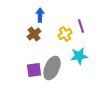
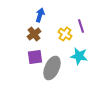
blue arrow: rotated 16 degrees clockwise
yellow cross: rotated 24 degrees counterclockwise
cyan star: rotated 18 degrees clockwise
purple square: moved 1 px right, 13 px up
